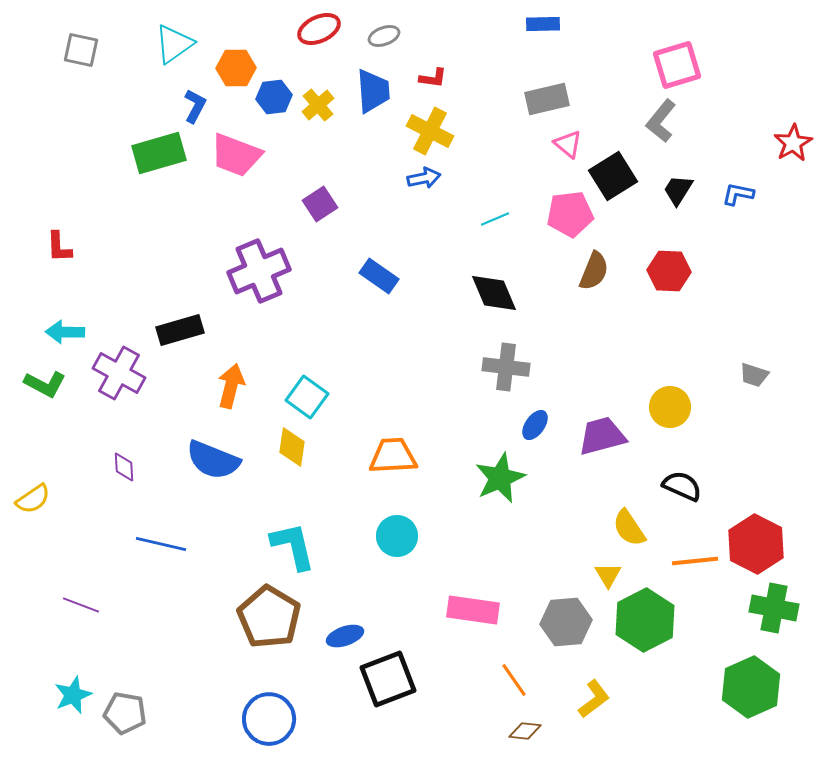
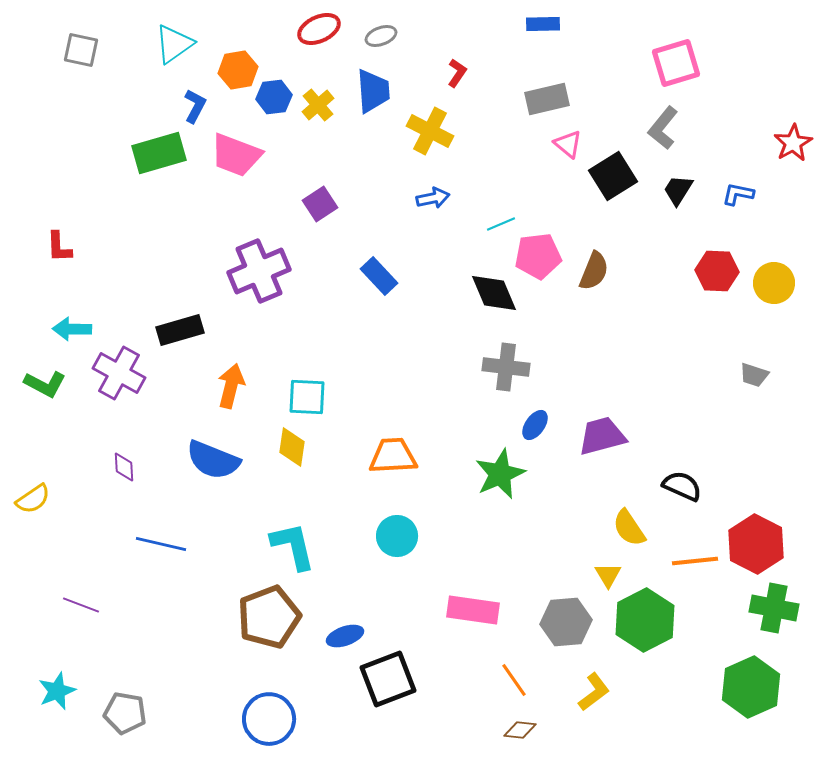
gray ellipse at (384, 36): moved 3 px left
pink square at (677, 65): moved 1 px left, 2 px up
orange hexagon at (236, 68): moved 2 px right, 2 px down; rotated 9 degrees counterclockwise
red L-shape at (433, 78): moved 24 px right, 5 px up; rotated 64 degrees counterclockwise
gray L-shape at (661, 121): moved 2 px right, 7 px down
blue arrow at (424, 178): moved 9 px right, 20 px down
pink pentagon at (570, 214): moved 32 px left, 42 px down
cyan line at (495, 219): moved 6 px right, 5 px down
red hexagon at (669, 271): moved 48 px right
blue rectangle at (379, 276): rotated 12 degrees clockwise
cyan arrow at (65, 332): moved 7 px right, 3 px up
cyan square at (307, 397): rotated 33 degrees counterclockwise
yellow circle at (670, 407): moved 104 px right, 124 px up
green star at (500, 478): moved 4 px up
brown pentagon at (269, 617): rotated 20 degrees clockwise
cyan star at (73, 695): moved 16 px left, 4 px up
yellow L-shape at (594, 699): moved 7 px up
brown diamond at (525, 731): moved 5 px left, 1 px up
